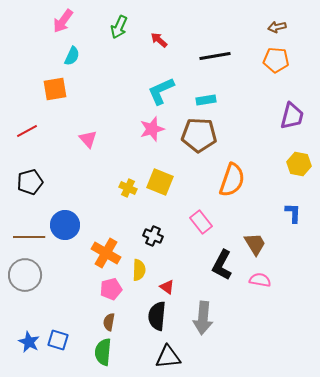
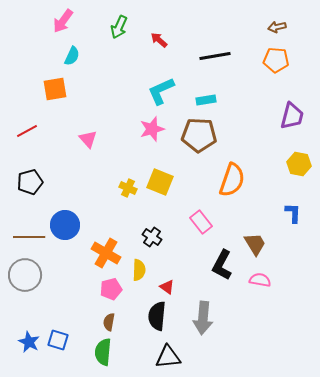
black cross: moved 1 px left, 1 px down; rotated 12 degrees clockwise
